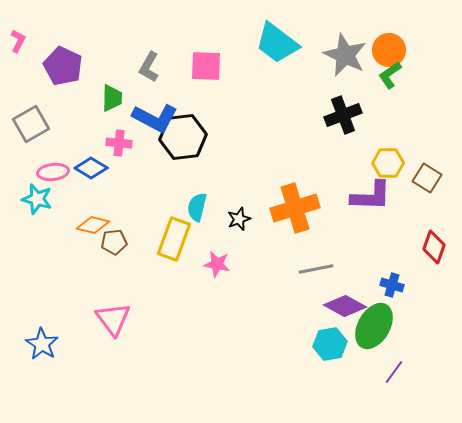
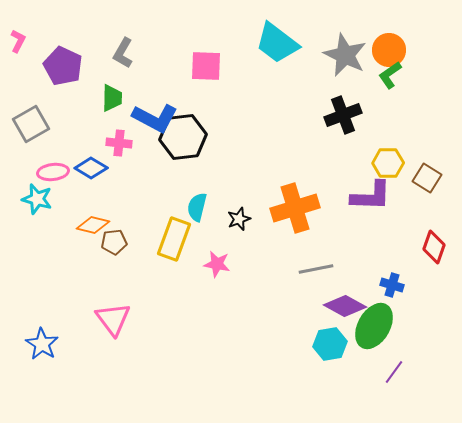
gray L-shape: moved 26 px left, 14 px up
